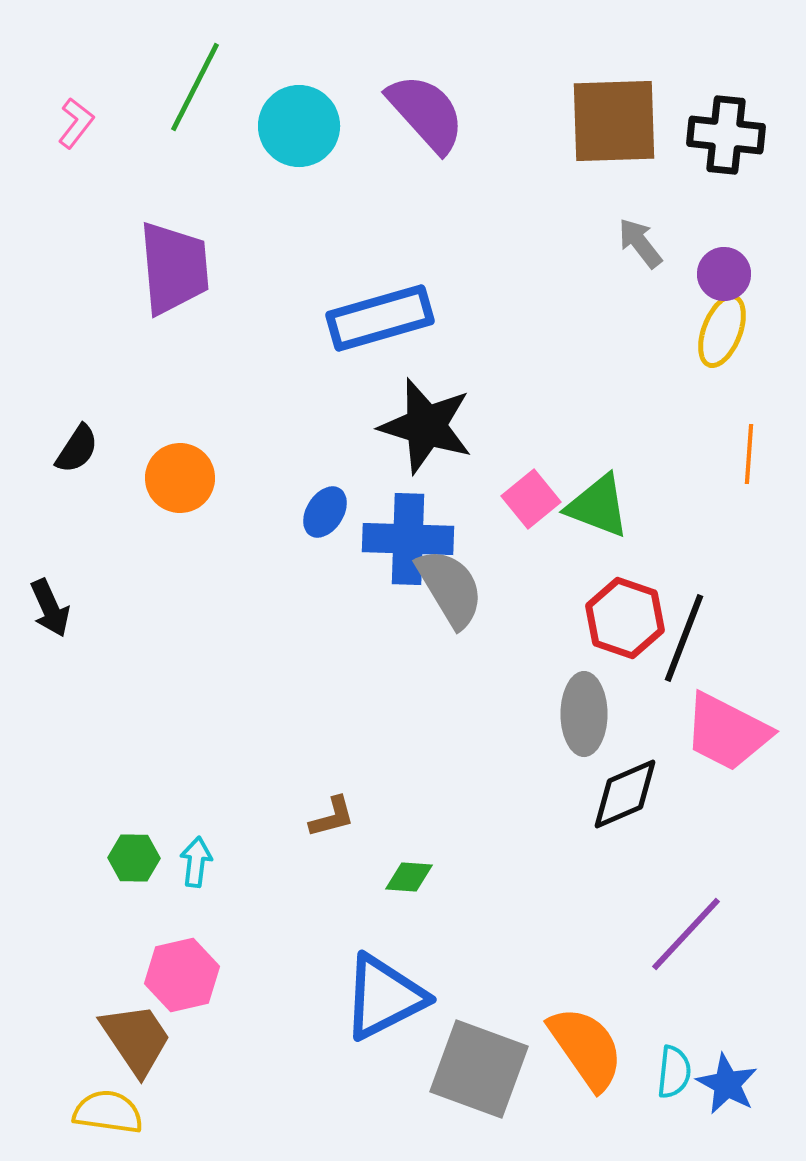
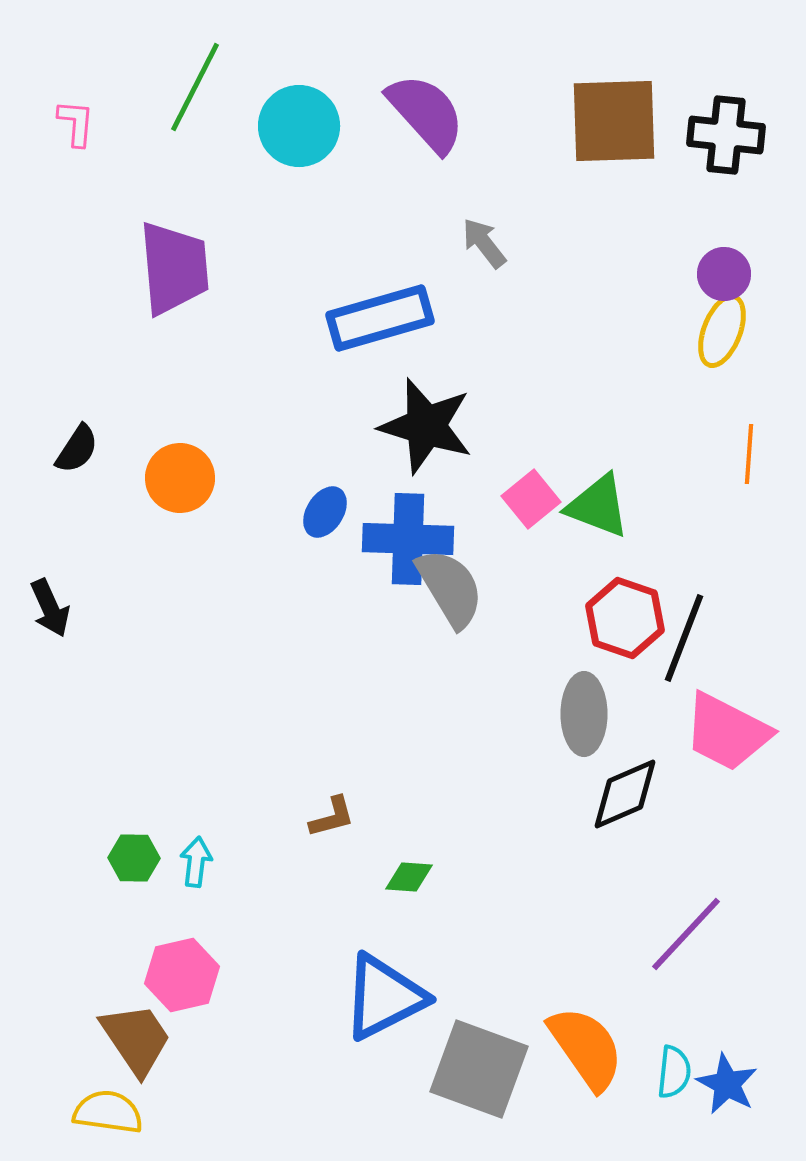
pink L-shape: rotated 33 degrees counterclockwise
gray arrow: moved 156 px left
